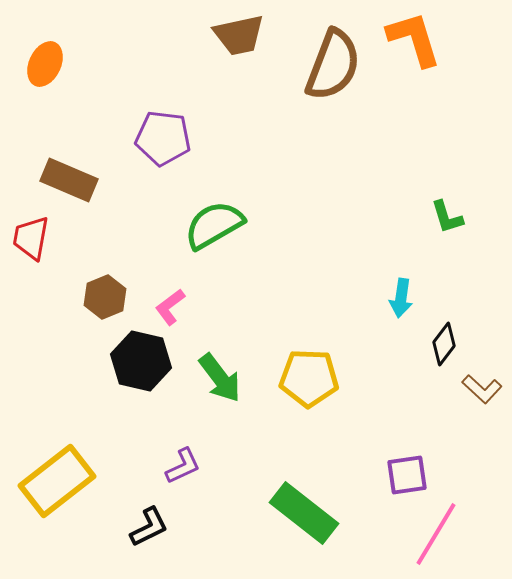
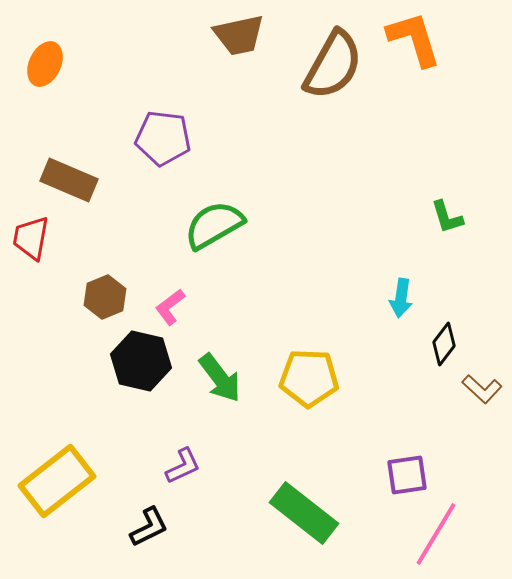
brown semicircle: rotated 8 degrees clockwise
